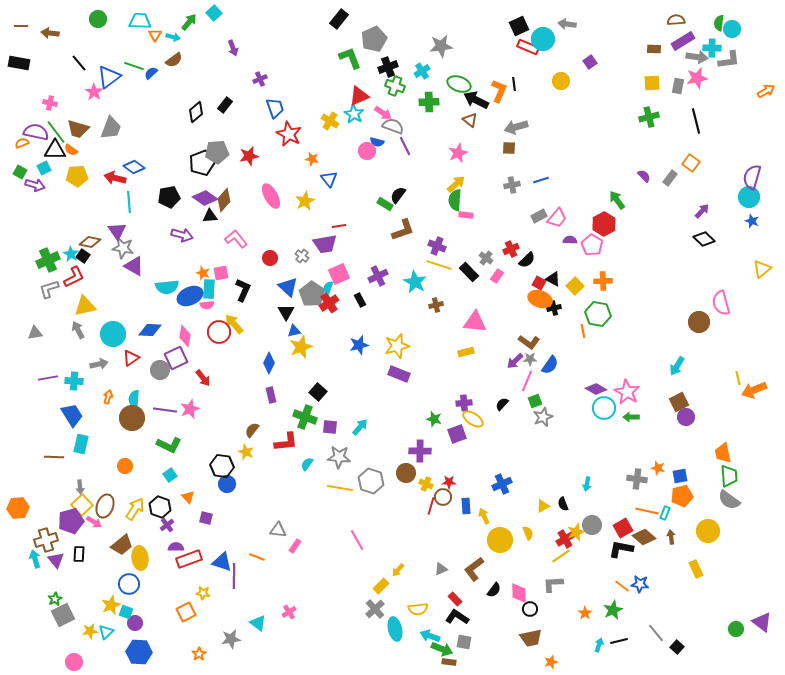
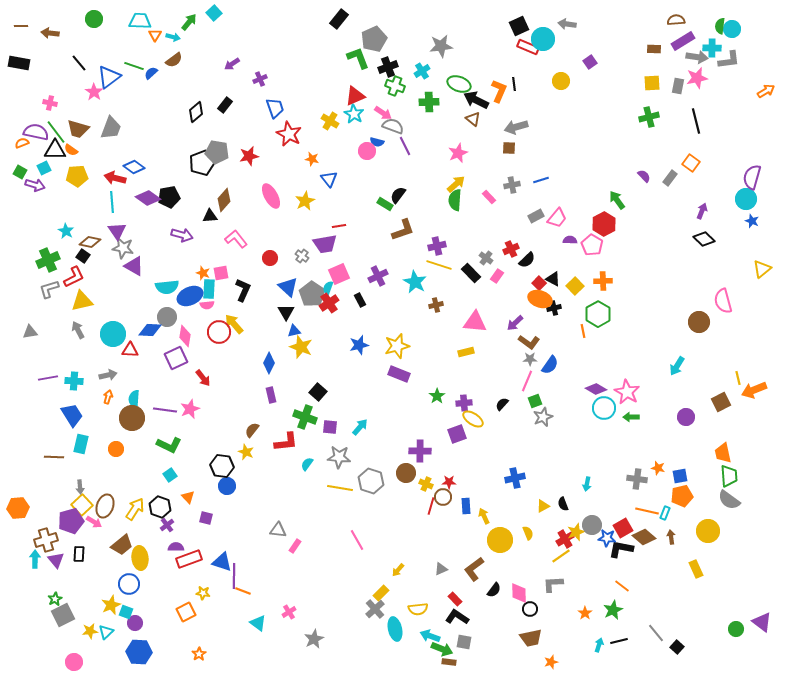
green circle at (98, 19): moved 4 px left
green semicircle at (719, 23): moved 1 px right, 3 px down
purple arrow at (233, 48): moved 1 px left, 16 px down; rotated 77 degrees clockwise
green L-shape at (350, 58): moved 8 px right
red triangle at (359, 96): moved 4 px left
brown triangle at (470, 120): moved 3 px right, 1 px up
gray pentagon at (217, 152): rotated 15 degrees clockwise
cyan circle at (749, 197): moved 3 px left, 2 px down
purple diamond at (205, 198): moved 57 px left
cyan line at (129, 202): moved 17 px left
purple arrow at (702, 211): rotated 21 degrees counterclockwise
pink rectangle at (466, 215): moved 23 px right, 18 px up; rotated 40 degrees clockwise
gray rectangle at (539, 216): moved 3 px left
purple cross at (437, 246): rotated 36 degrees counterclockwise
cyan star at (71, 254): moved 5 px left, 23 px up
black rectangle at (469, 272): moved 2 px right, 1 px down
red square at (539, 283): rotated 16 degrees clockwise
pink semicircle at (721, 303): moved 2 px right, 2 px up
yellow triangle at (85, 306): moved 3 px left, 5 px up
green hexagon at (598, 314): rotated 20 degrees clockwise
gray triangle at (35, 333): moved 5 px left, 1 px up
yellow star at (301, 347): rotated 30 degrees counterclockwise
red triangle at (131, 358): moved 1 px left, 8 px up; rotated 36 degrees clockwise
purple arrow at (515, 361): moved 38 px up
gray arrow at (99, 364): moved 9 px right, 11 px down
gray circle at (160, 370): moved 7 px right, 53 px up
brown square at (679, 402): moved 42 px right
green star at (434, 419): moved 3 px right, 23 px up; rotated 21 degrees clockwise
orange circle at (125, 466): moved 9 px left, 17 px up
blue circle at (227, 484): moved 2 px down
blue cross at (502, 484): moved 13 px right, 6 px up; rotated 12 degrees clockwise
orange line at (257, 557): moved 14 px left, 34 px down
cyan arrow at (35, 559): rotated 18 degrees clockwise
blue star at (640, 584): moved 33 px left, 46 px up
yellow rectangle at (381, 586): moved 7 px down
gray star at (231, 639): moved 83 px right; rotated 18 degrees counterclockwise
